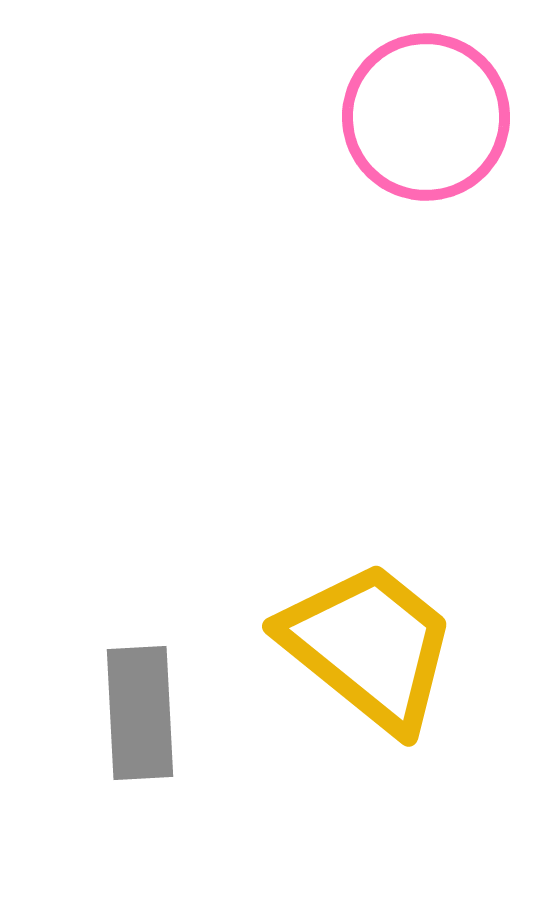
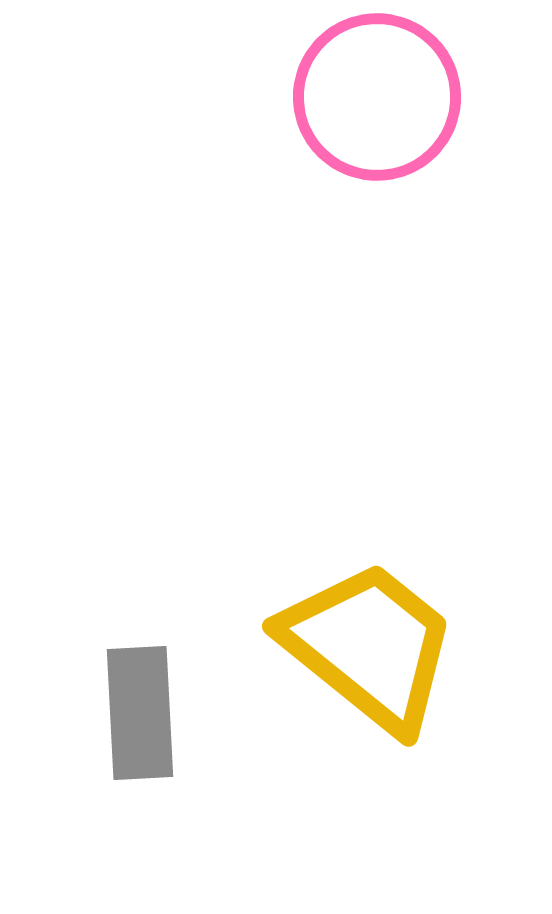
pink circle: moved 49 px left, 20 px up
